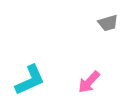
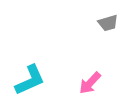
pink arrow: moved 1 px right, 1 px down
